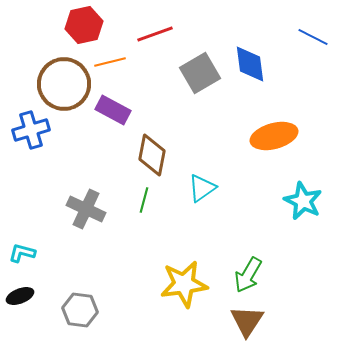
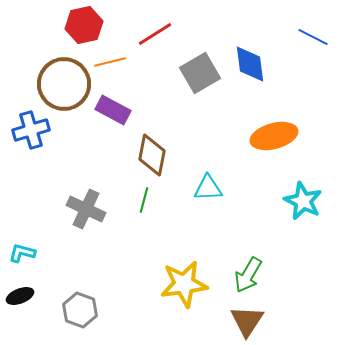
red line: rotated 12 degrees counterclockwise
cyan triangle: moved 6 px right; rotated 32 degrees clockwise
gray hexagon: rotated 12 degrees clockwise
